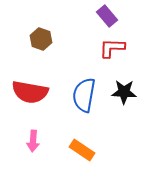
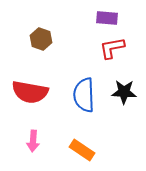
purple rectangle: moved 2 px down; rotated 45 degrees counterclockwise
red L-shape: rotated 12 degrees counterclockwise
blue semicircle: rotated 12 degrees counterclockwise
